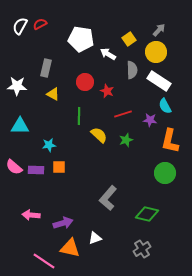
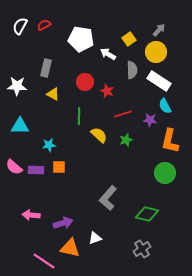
red semicircle: moved 4 px right, 1 px down
